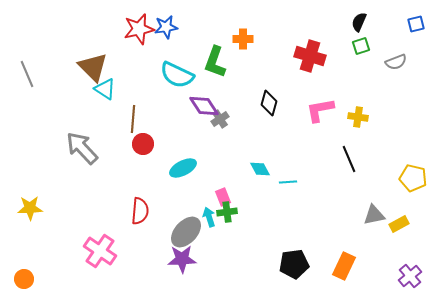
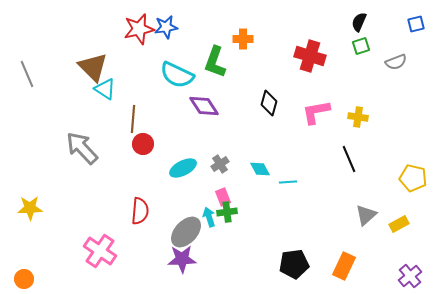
pink L-shape: moved 4 px left, 2 px down
gray cross: moved 45 px down
gray triangle: moved 8 px left; rotated 30 degrees counterclockwise
